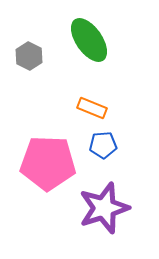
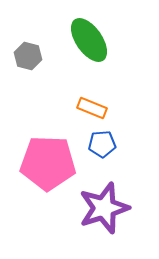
gray hexagon: moved 1 px left; rotated 12 degrees counterclockwise
blue pentagon: moved 1 px left, 1 px up
